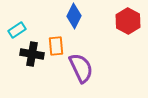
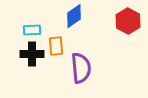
blue diamond: rotated 30 degrees clockwise
cyan rectangle: moved 15 px right; rotated 30 degrees clockwise
black cross: rotated 10 degrees counterclockwise
purple semicircle: rotated 20 degrees clockwise
